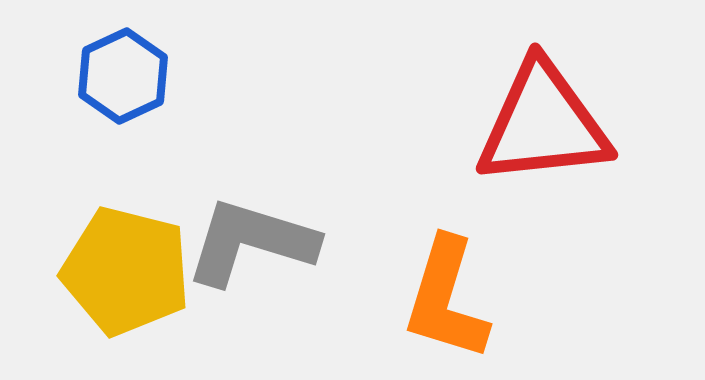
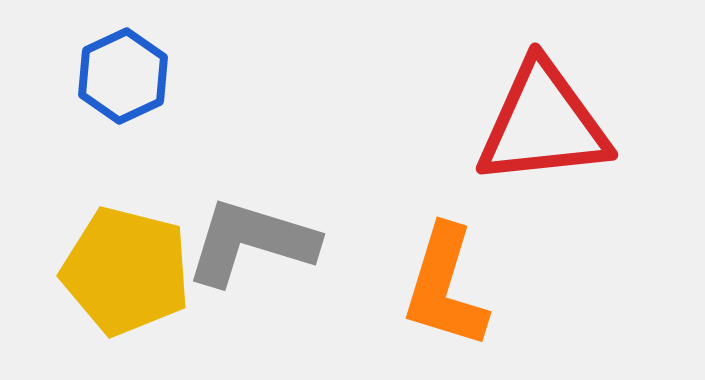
orange L-shape: moved 1 px left, 12 px up
